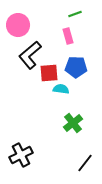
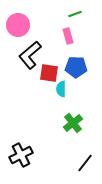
red square: rotated 12 degrees clockwise
cyan semicircle: rotated 98 degrees counterclockwise
